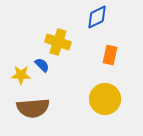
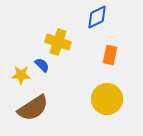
yellow circle: moved 2 px right
brown semicircle: rotated 28 degrees counterclockwise
